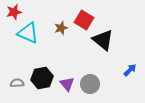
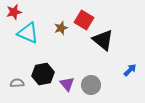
black hexagon: moved 1 px right, 4 px up
gray circle: moved 1 px right, 1 px down
